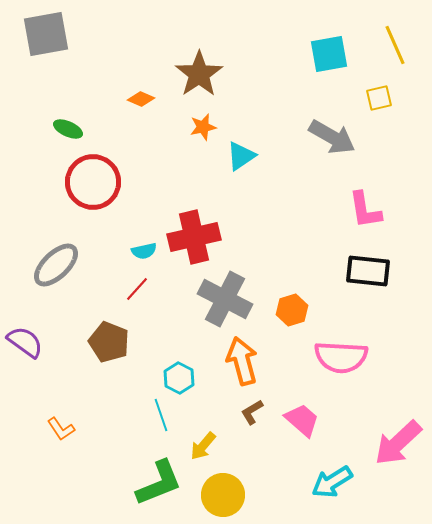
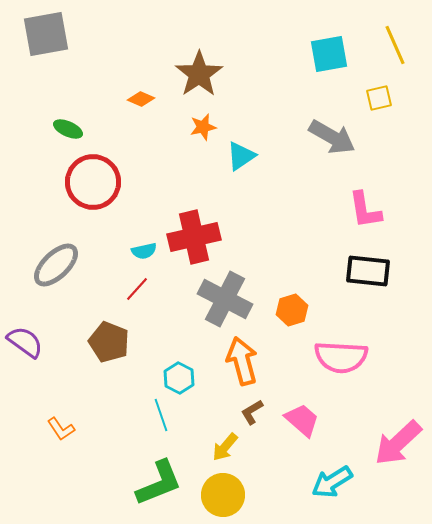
yellow arrow: moved 22 px right, 1 px down
